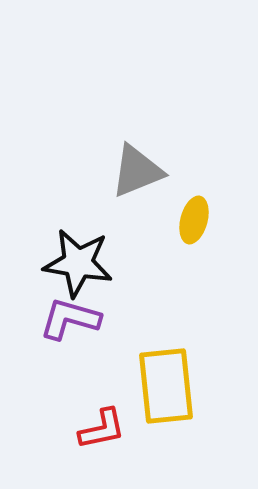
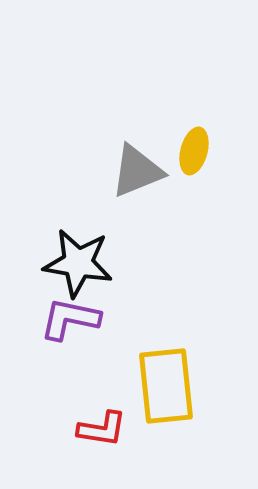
yellow ellipse: moved 69 px up
purple L-shape: rotated 4 degrees counterclockwise
red L-shape: rotated 21 degrees clockwise
